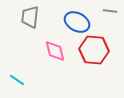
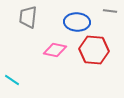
gray trapezoid: moved 2 px left
blue ellipse: rotated 25 degrees counterclockwise
pink diamond: moved 1 px up; rotated 65 degrees counterclockwise
cyan line: moved 5 px left
